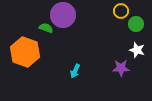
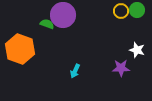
green circle: moved 1 px right, 14 px up
green semicircle: moved 1 px right, 4 px up
orange hexagon: moved 5 px left, 3 px up
